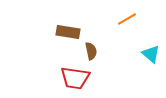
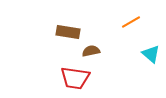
orange line: moved 4 px right, 3 px down
brown semicircle: rotated 90 degrees counterclockwise
